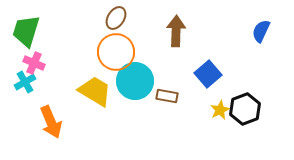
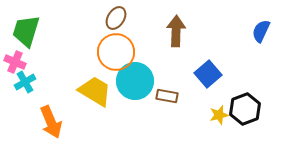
pink cross: moved 19 px left, 1 px up
yellow star: moved 1 px left, 5 px down; rotated 12 degrees clockwise
